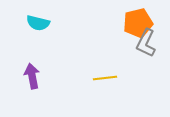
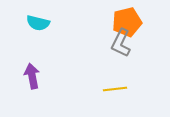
orange pentagon: moved 11 px left, 1 px up
gray L-shape: moved 25 px left
yellow line: moved 10 px right, 11 px down
